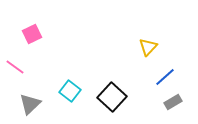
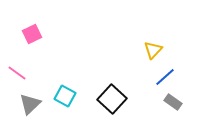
yellow triangle: moved 5 px right, 3 px down
pink line: moved 2 px right, 6 px down
cyan square: moved 5 px left, 5 px down; rotated 10 degrees counterclockwise
black square: moved 2 px down
gray rectangle: rotated 66 degrees clockwise
